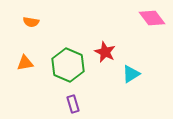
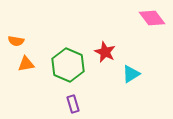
orange semicircle: moved 15 px left, 19 px down
orange triangle: moved 1 px right, 1 px down
